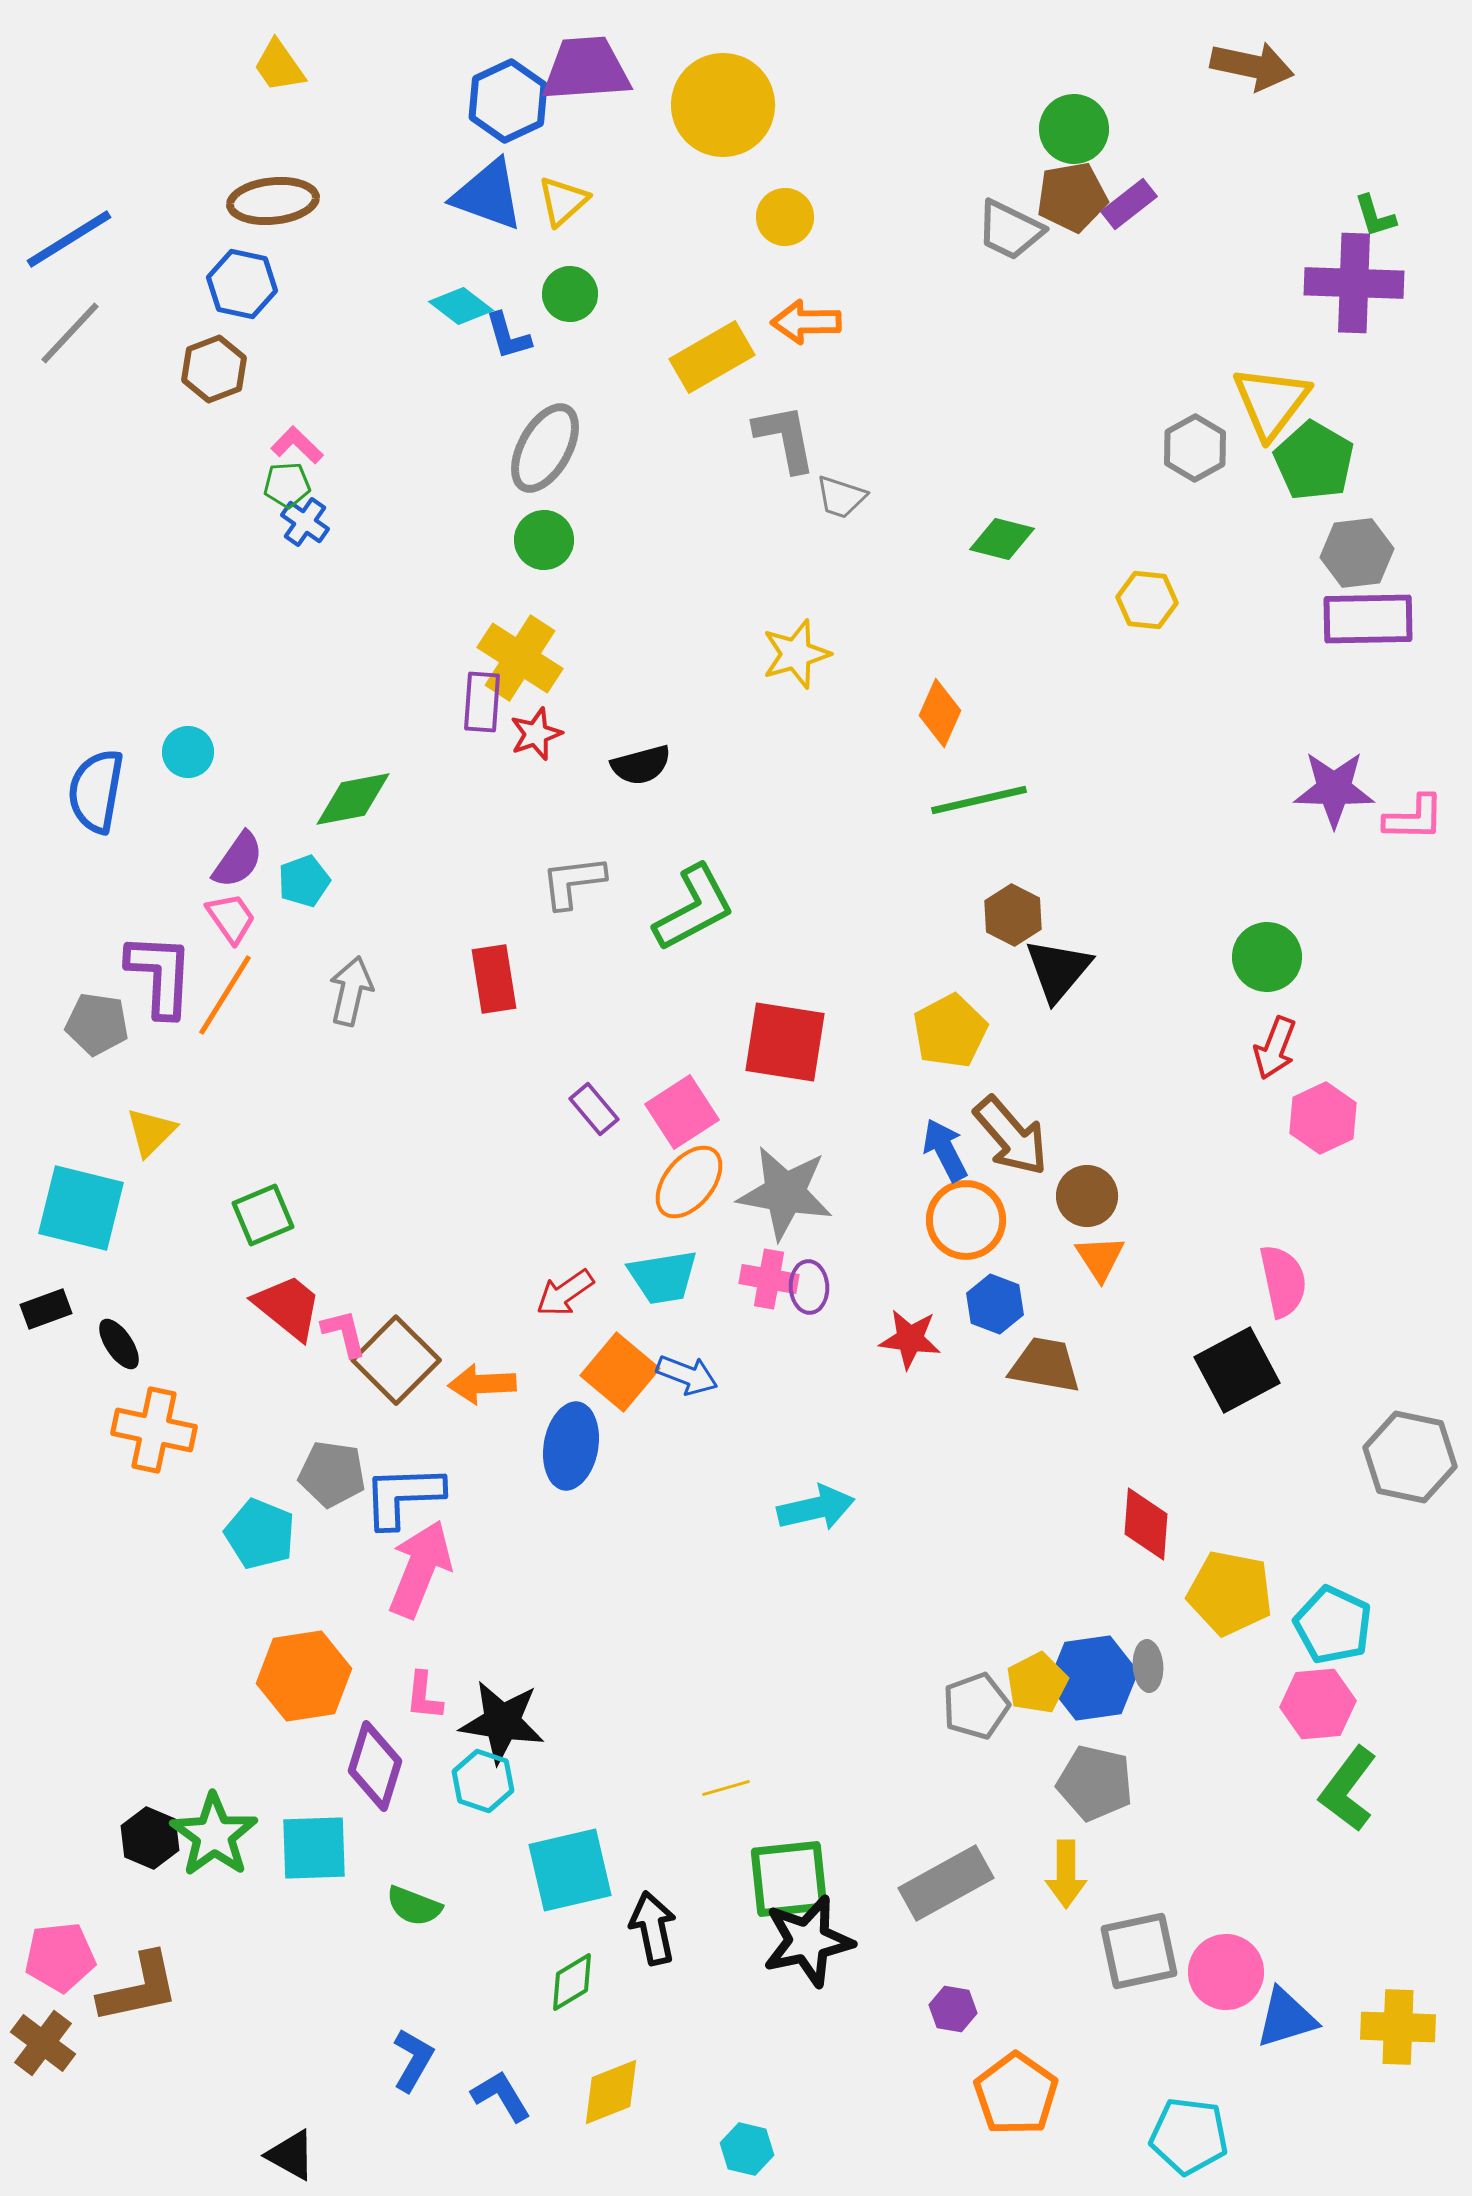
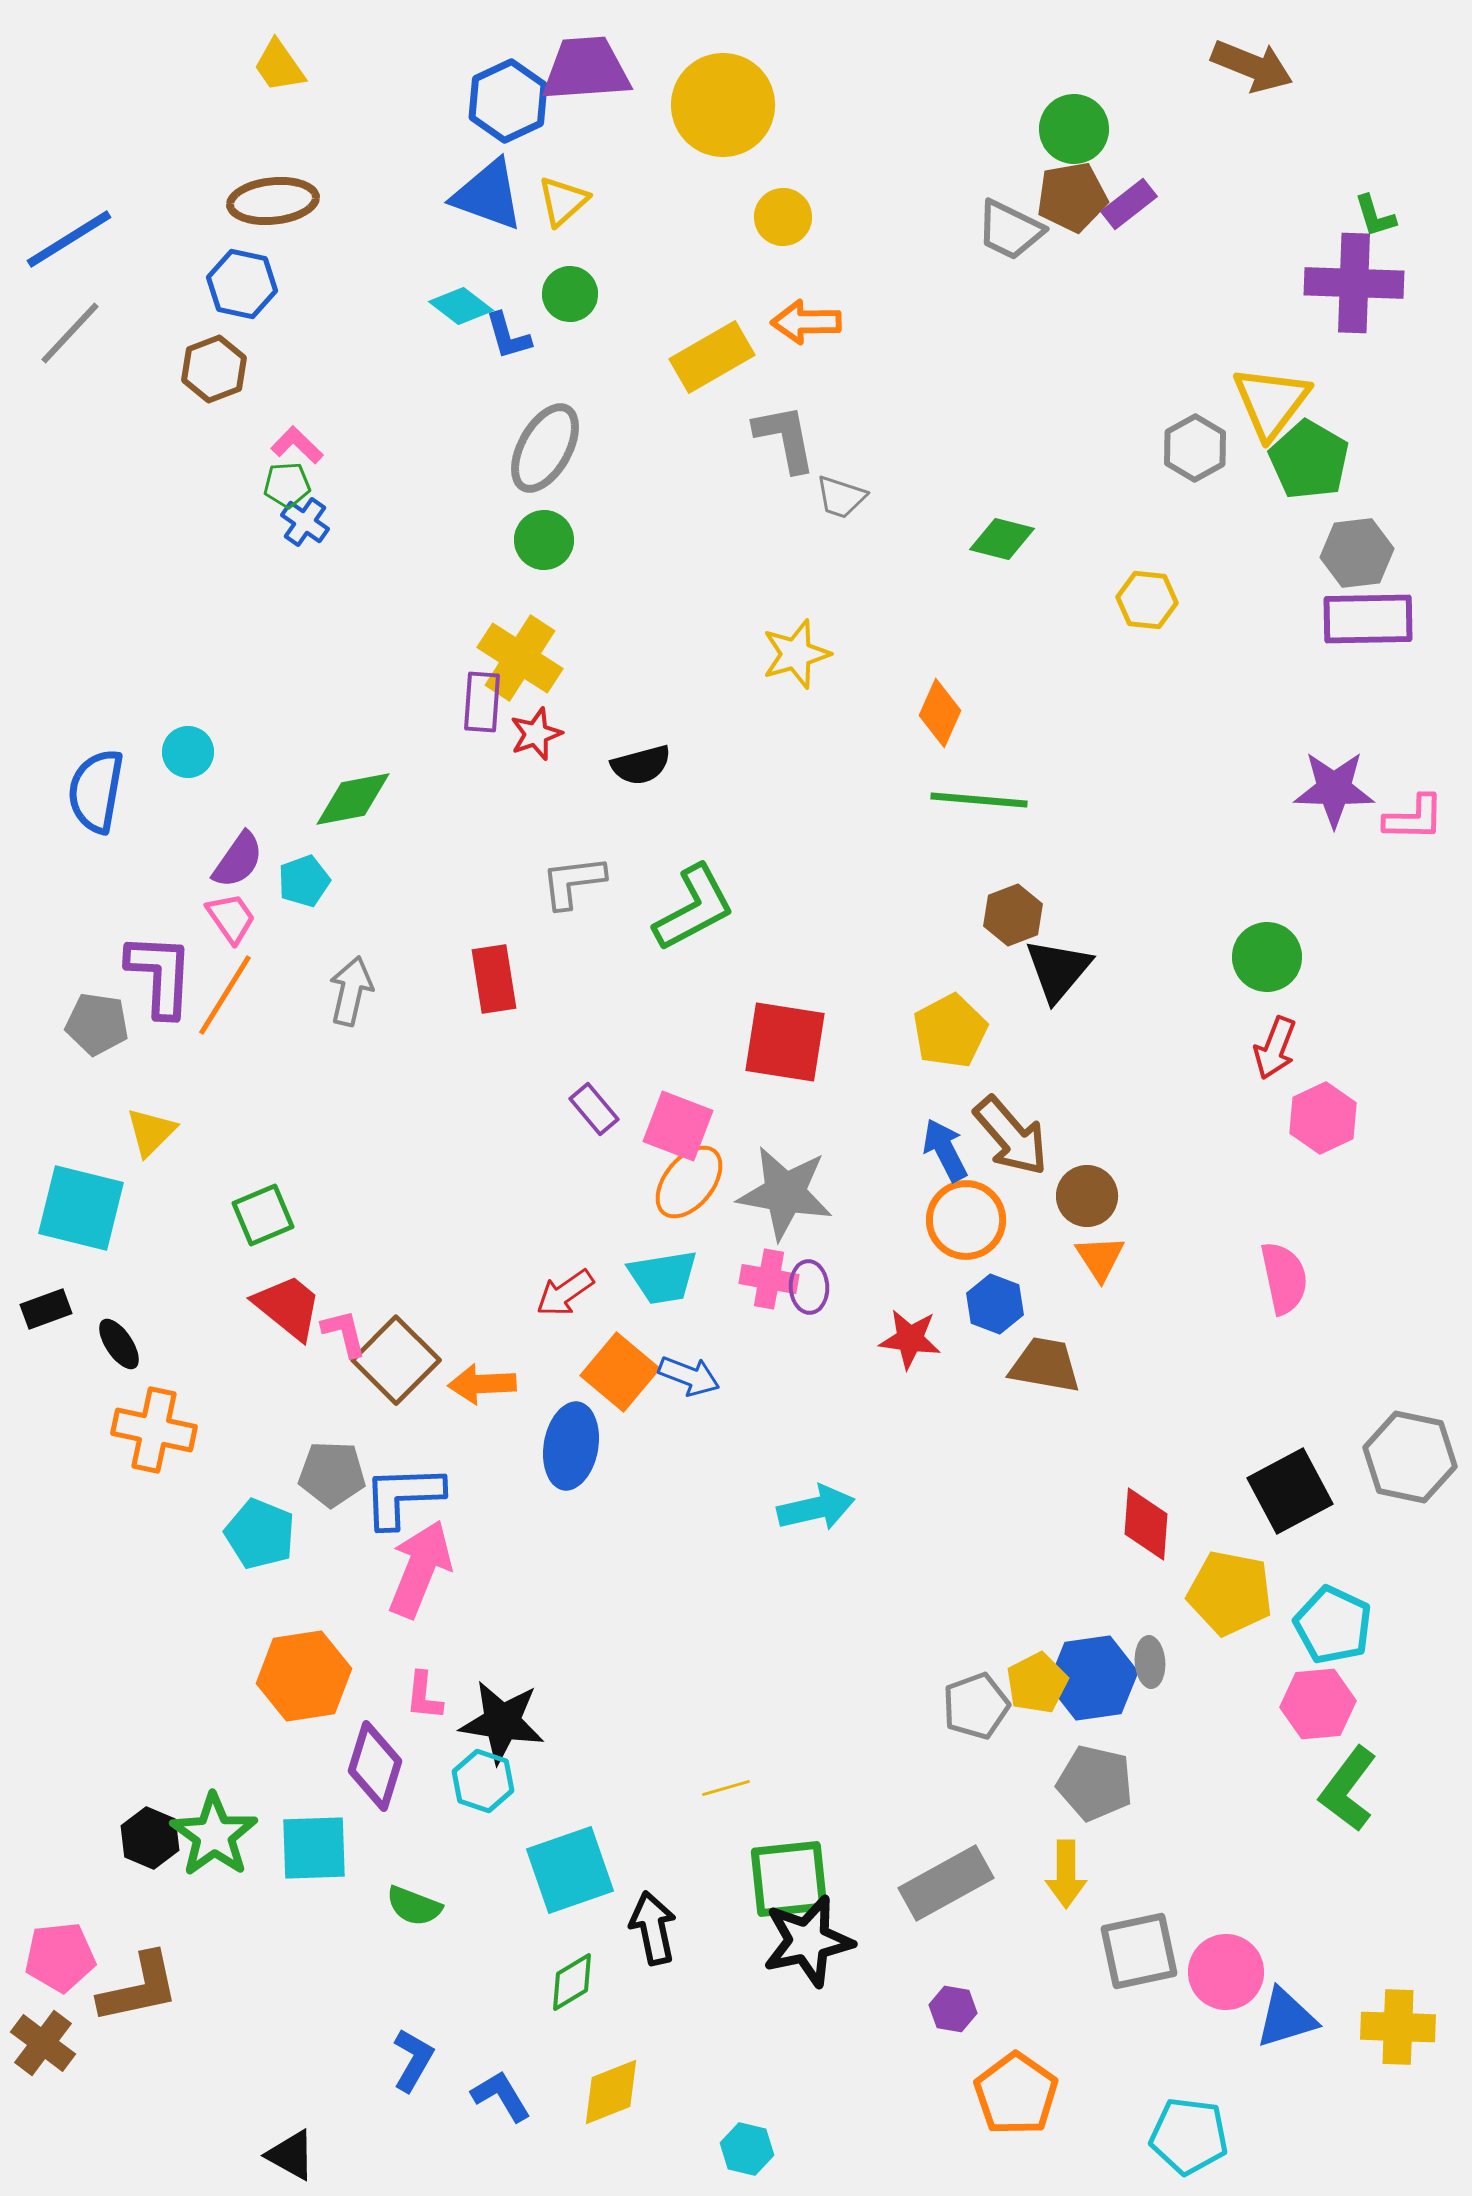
brown arrow at (1252, 66): rotated 10 degrees clockwise
yellow circle at (785, 217): moved 2 px left
green pentagon at (1314, 461): moved 5 px left, 1 px up
green line at (979, 800): rotated 18 degrees clockwise
brown hexagon at (1013, 915): rotated 12 degrees clockwise
pink square at (682, 1112): moved 4 px left, 14 px down; rotated 36 degrees counterclockwise
pink semicircle at (1283, 1281): moved 1 px right, 3 px up
black square at (1237, 1370): moved 53 px right, 121 px down
blue arrow at (687, 1375): moved 2 px right, 1 px down
gray pentagon at (332, 1474): rotated 6 degrees counterclockwise
gray ellipse at (1148, 1666): moved 2 px right, 4 px up
cyan square at (570, 1870): rotated 6 degrees counterclockwise
